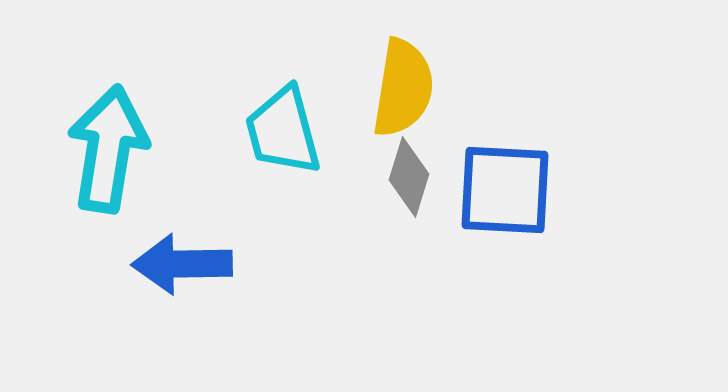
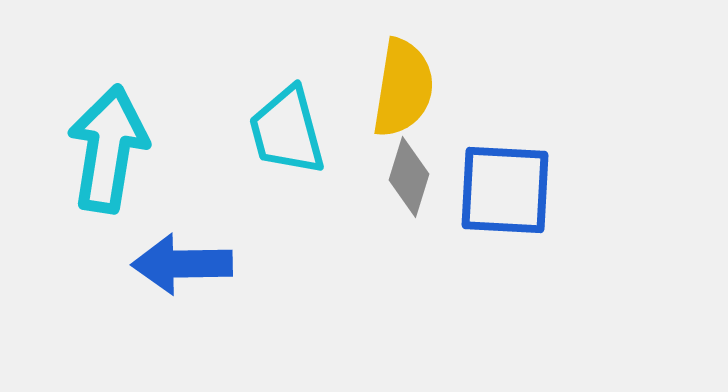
cyan trapezoid: moved 4 px right
